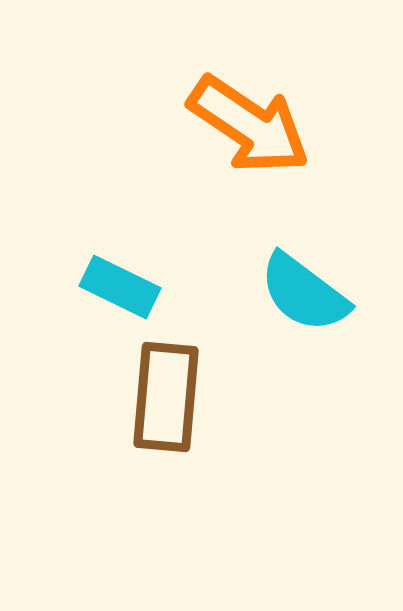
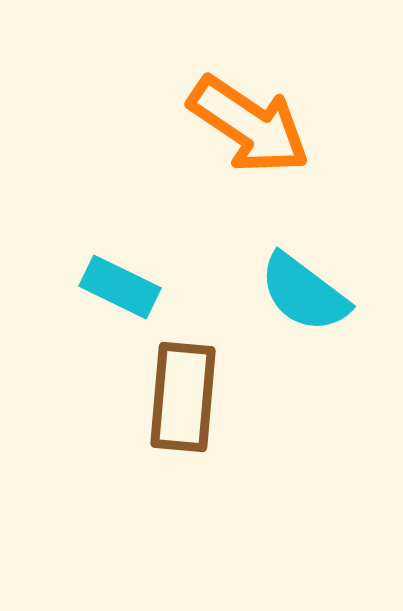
brown rectangle: moved 17 px right
